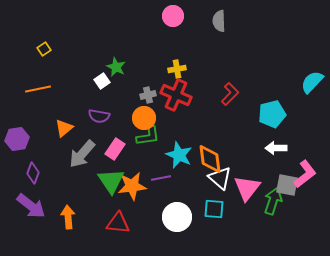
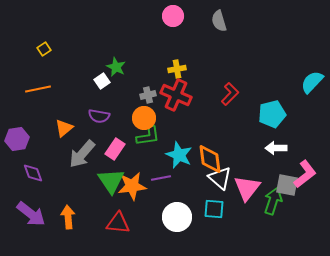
gray semicircle: rotated 15 degrees counterclockwise
purple diamond: rotated 40 degrees counterclockwise
purple arrow: moved 8 px down
